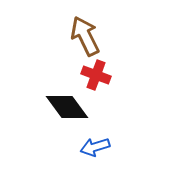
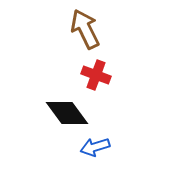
brown arrow: moved 7 px up
black diamond: moved 6 px down
